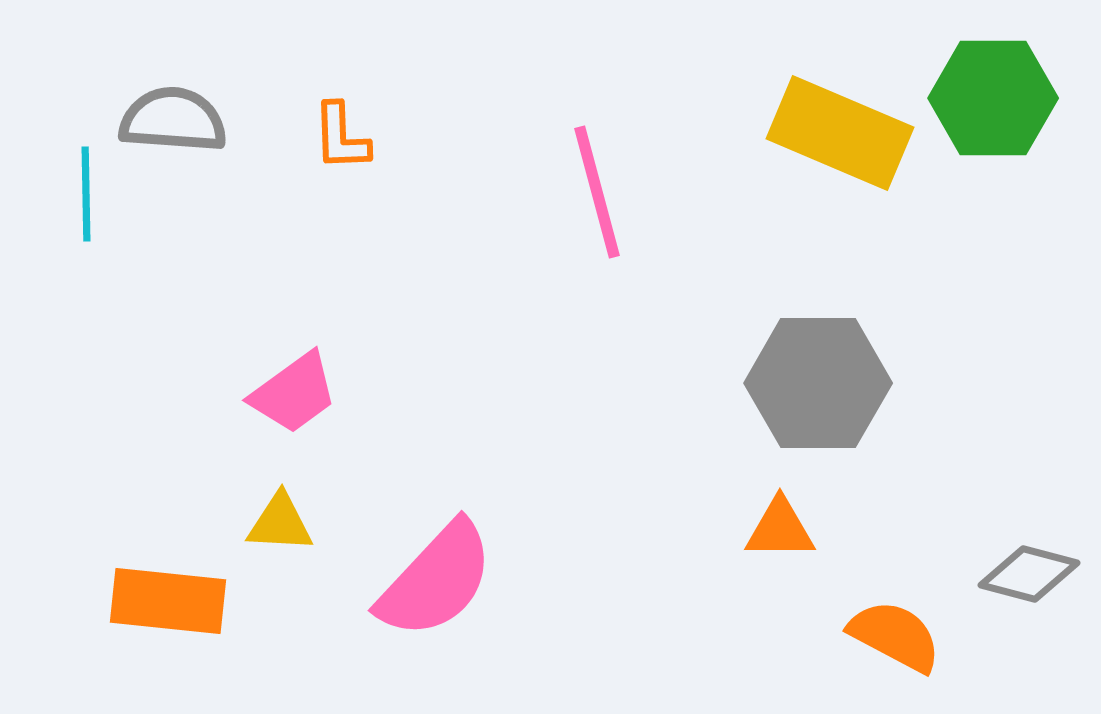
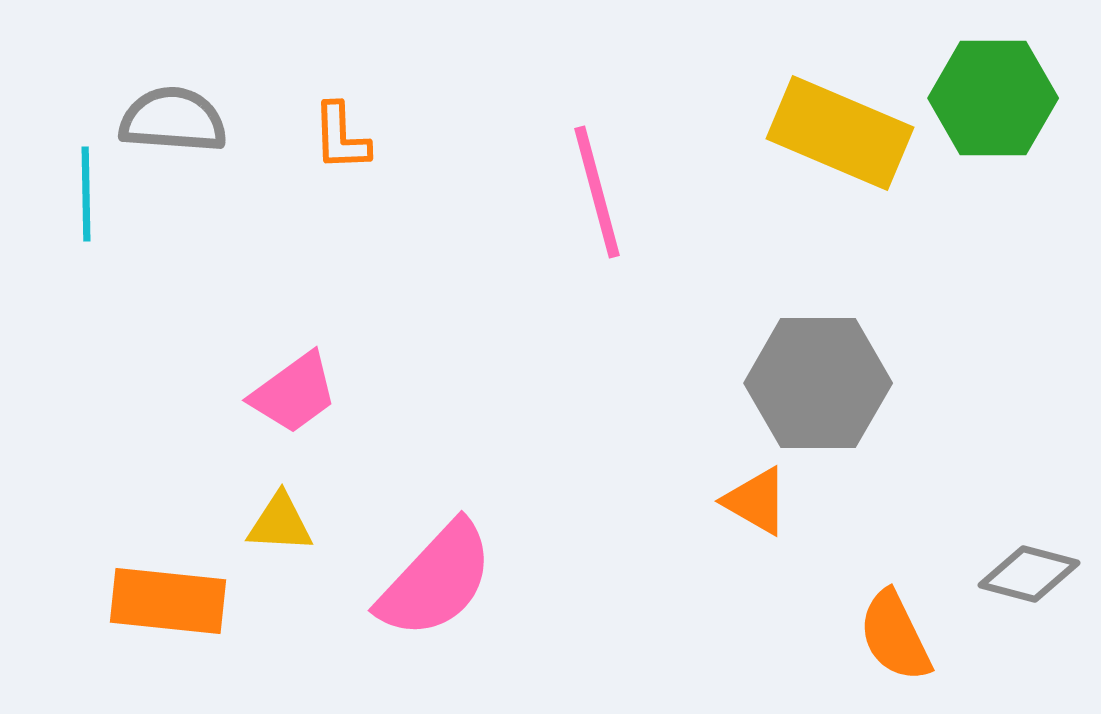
orange triangle: moved 24 px left, 28 px up; rotated 30 degrees clockwise
orange semicircle: rotated 144 degrees counterclockwise
